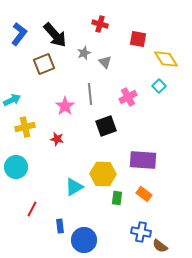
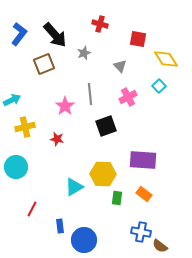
gray triangle: moved 15 px right, 4 px down
